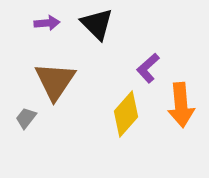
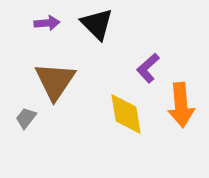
yellow diamond: rotated 51 degrees counterclockwise
